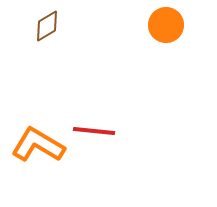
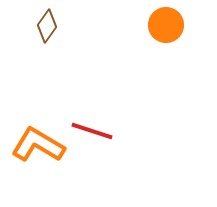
brown diamond: rotated 24 degrees counterclockwise
red line: moved 2 px left; rotated 12 degrees clockwise
